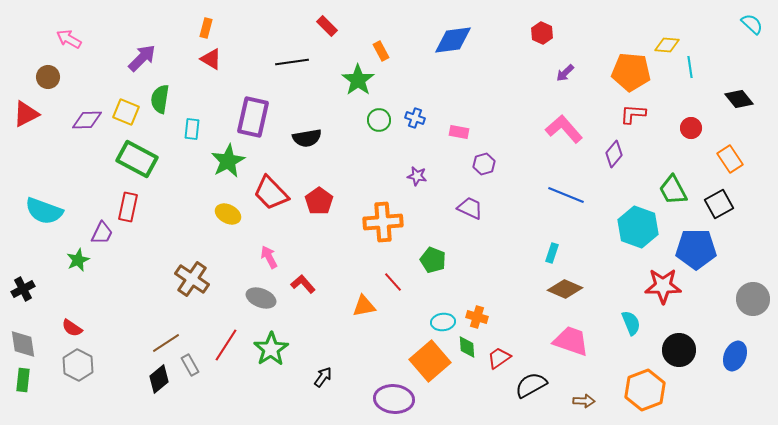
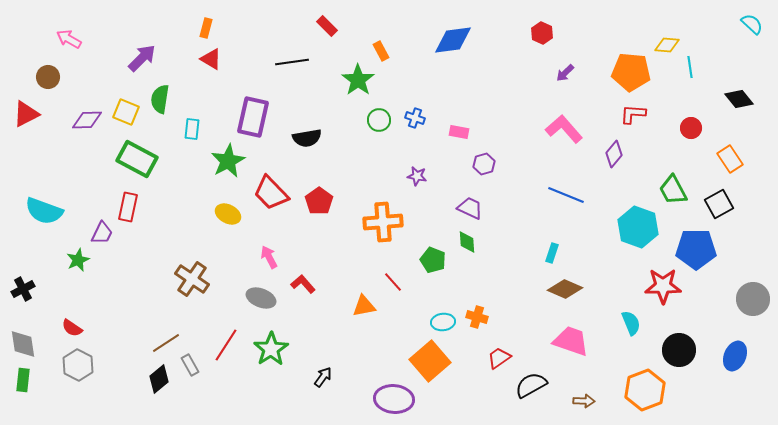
green diamond at (467, 347): moved 105 px up
